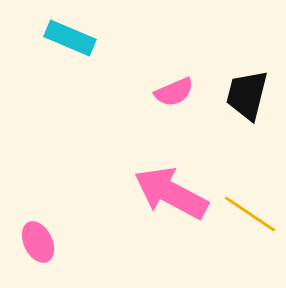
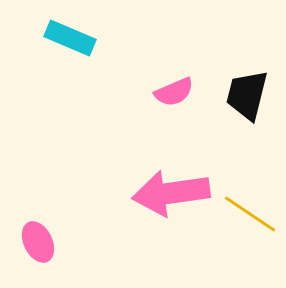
pink arrow: rotated 36 degrees counterclockwise
